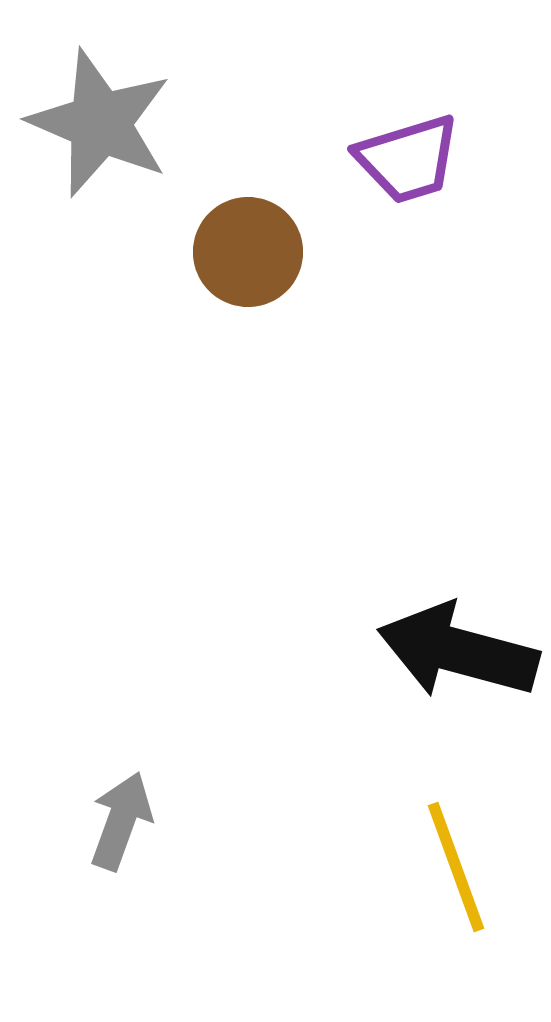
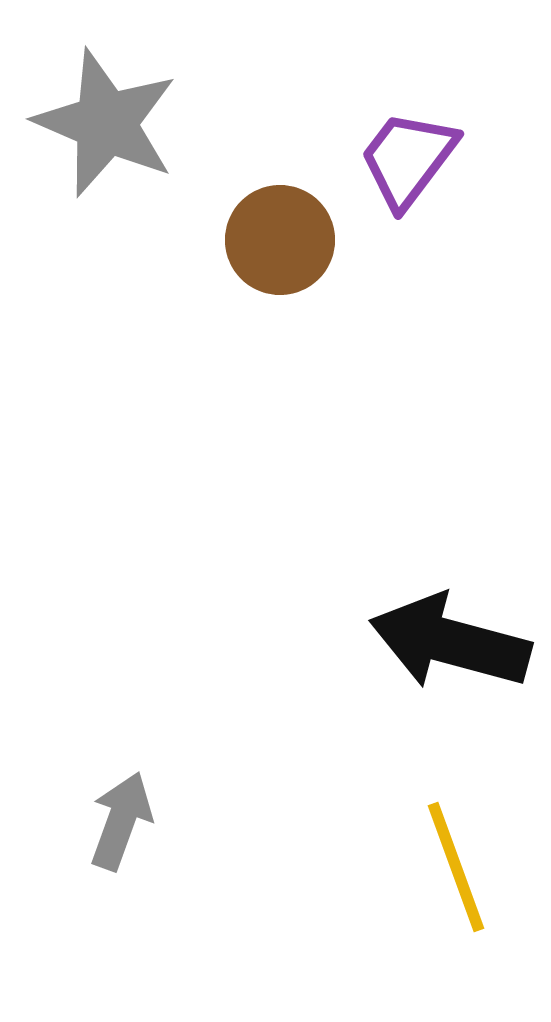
gray star: moved 6 px right
purple trapezoid: rotated 144 degrees clockwise
brown circle: moved 32 px right, 12 px up
black arrow: moved 8 px left, 9 px up
